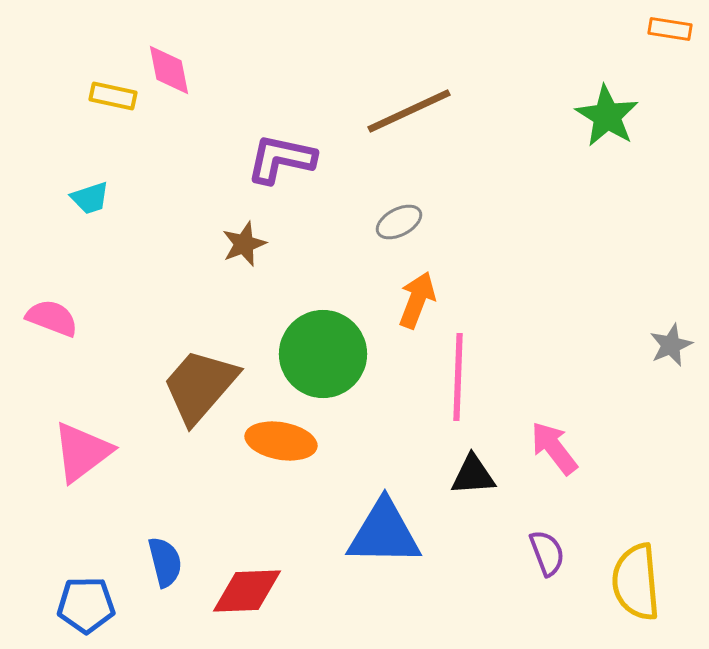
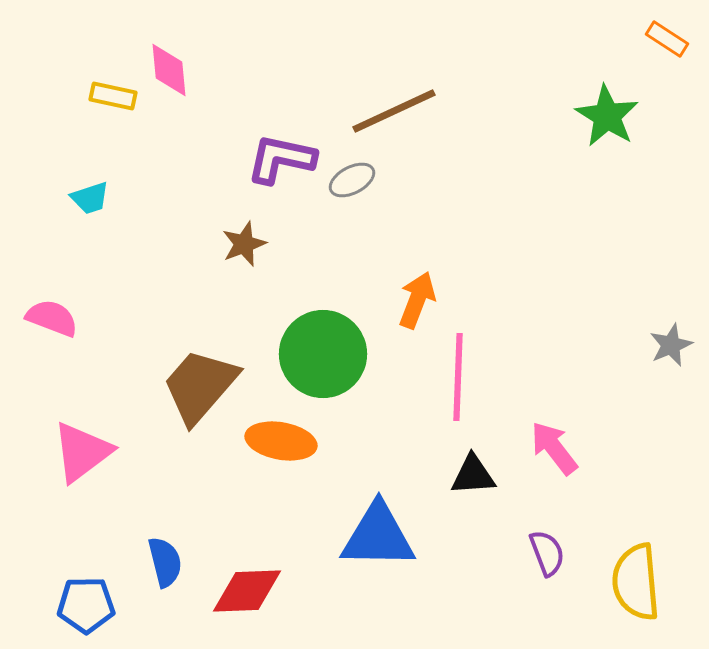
orange rectangle: moved 3 px left, 10 px down; rotated 24 degrees clockwise
pink diamond: rotated 6 degrees clockwise
brown line: moved 15 px left
gray ellipse: moved 47 px left, 42 px up
blue triangle: moved 6 px left, 3 px down
